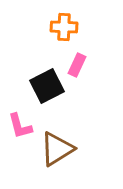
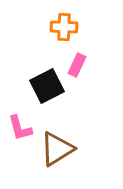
pink L-shape: moved 2 px down
